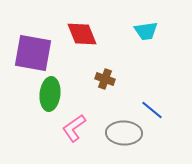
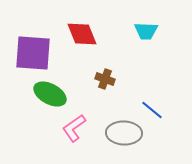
cyan trapezoid: rotated 10 degrees clockwise
purple square: rotated 6 degrees counterclockwise
green ellipse: rotated 68 degrees counterclockwise
